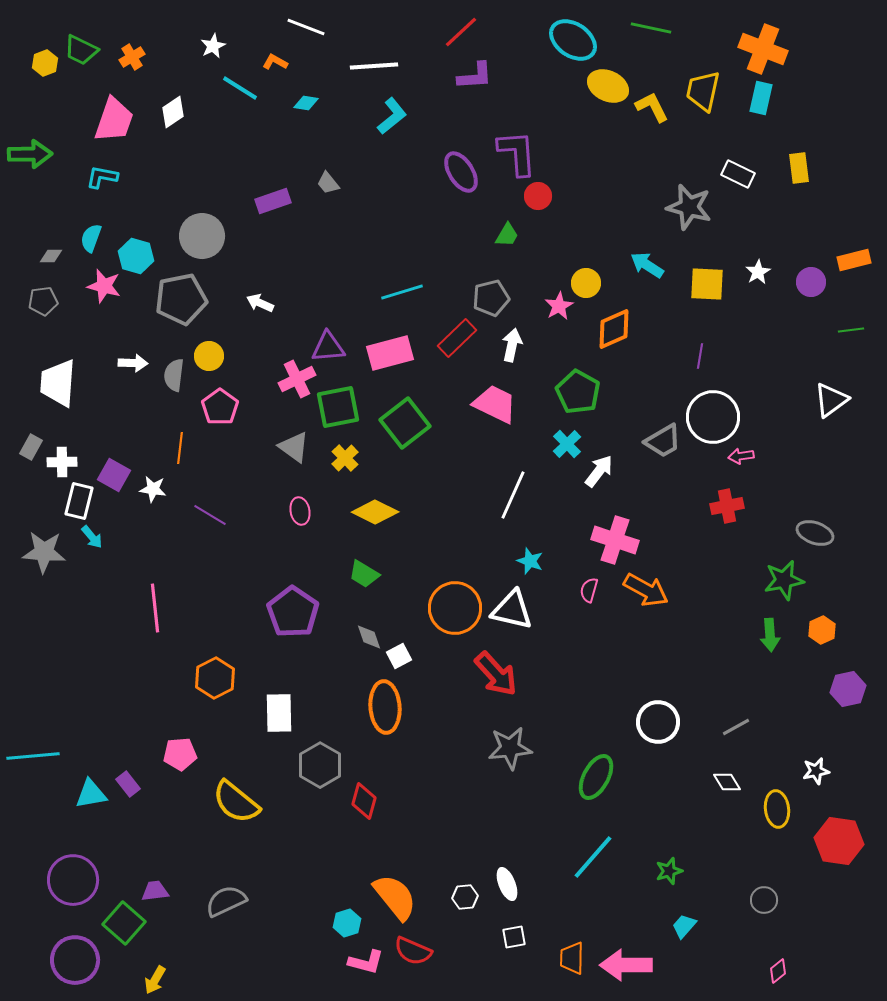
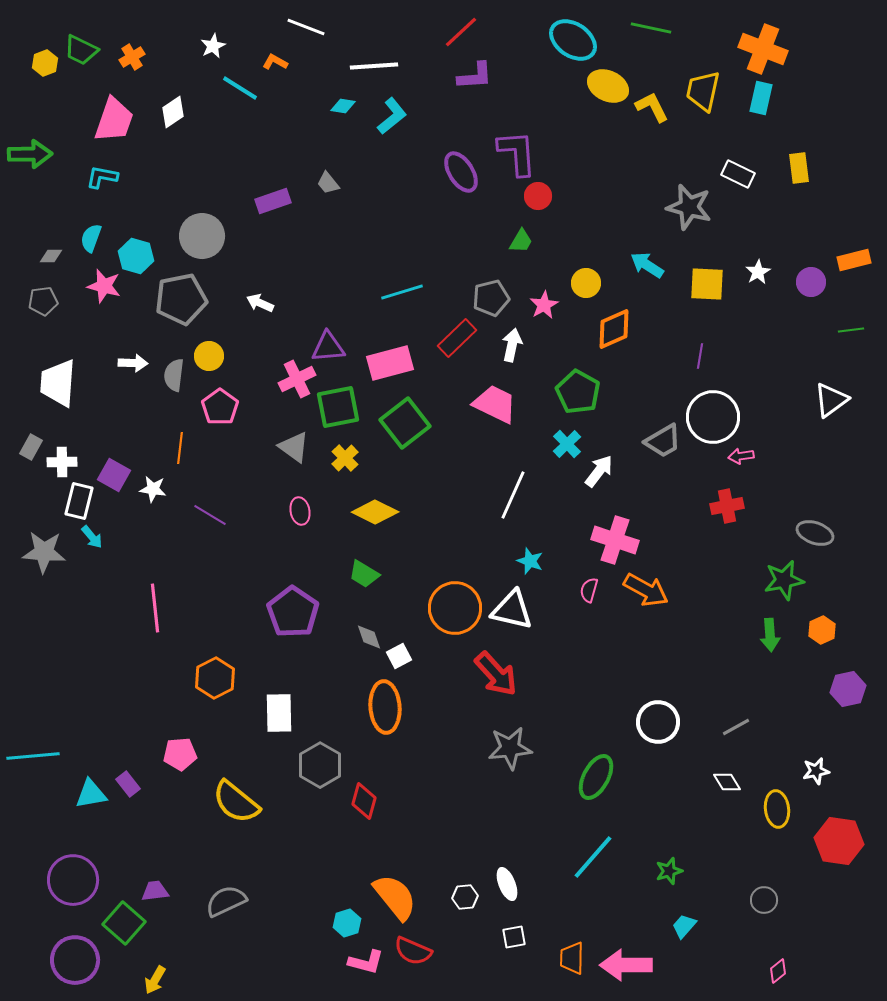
cyan diamond at (306, 103): moved 37 px right, 3 px down
green trapezoid at (507, 235): moved 14 px right, 6 px down
pink star at (559, 306): moved 15 px left, 1 px up
pink rectangle at (390, 353): moved 10 px down
